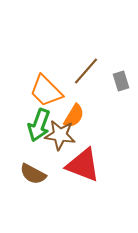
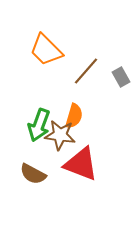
gray rectangle: moved 4 px up; rotated 12 degrees counterclockwise
orange trapezoid: moved 41 px up
orange semicircle: rotated 15 degrees counterclockwise
red triangle: moved 2 px left, 1 px up
